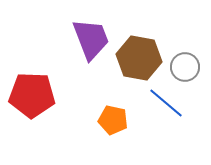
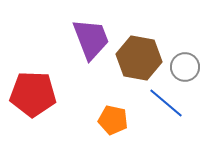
red pentagon: moved 1 px right, 1 px up
